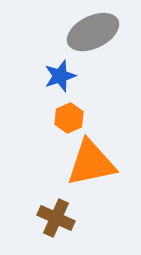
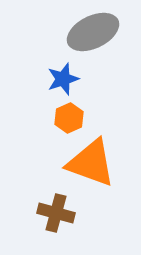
blue star: moved 3 px right, 3 px down
orange triangle: rotated 32 degrees clockwise
brown cross: moved 5 px up; rotated 9 degrees counterclockwise
